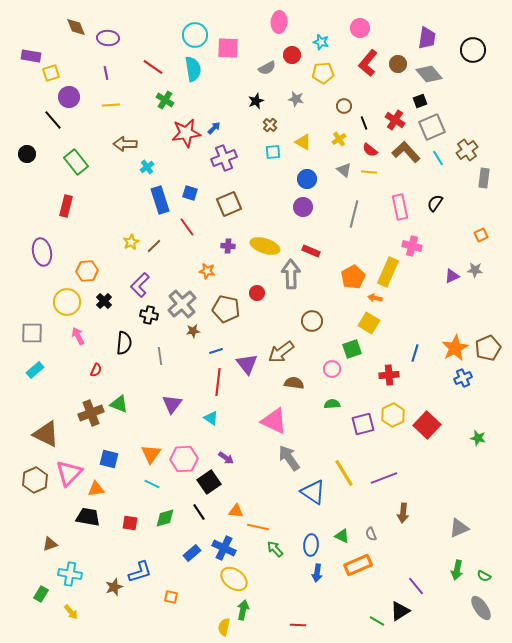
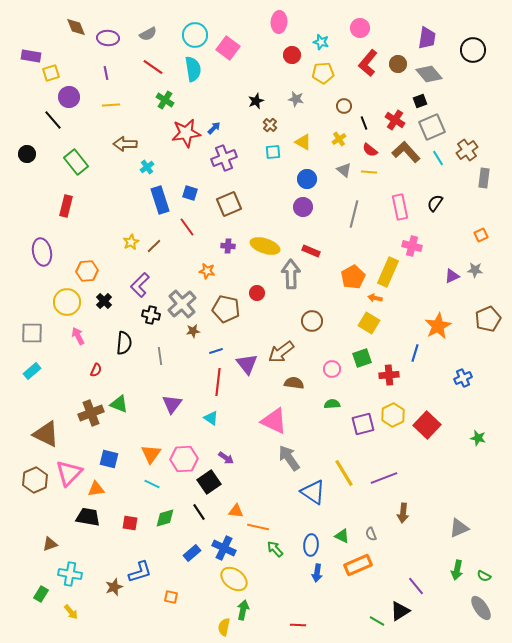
pink square at (228, 48): rotated 35 degrees clockwise
gray semicircle at (267, 68): moved 119 px left, 34 px up
black cross at (149, 315): moved 2 px right
orange star at (455, 348): moved 17 px left, 22 px up
brown pentagon at (488, 348): moved 29 px up
green square at (352, 349): moved 10 px right, 9 px down
cyan rectangle at (35, 370): moved 3 px left, 1 px down
